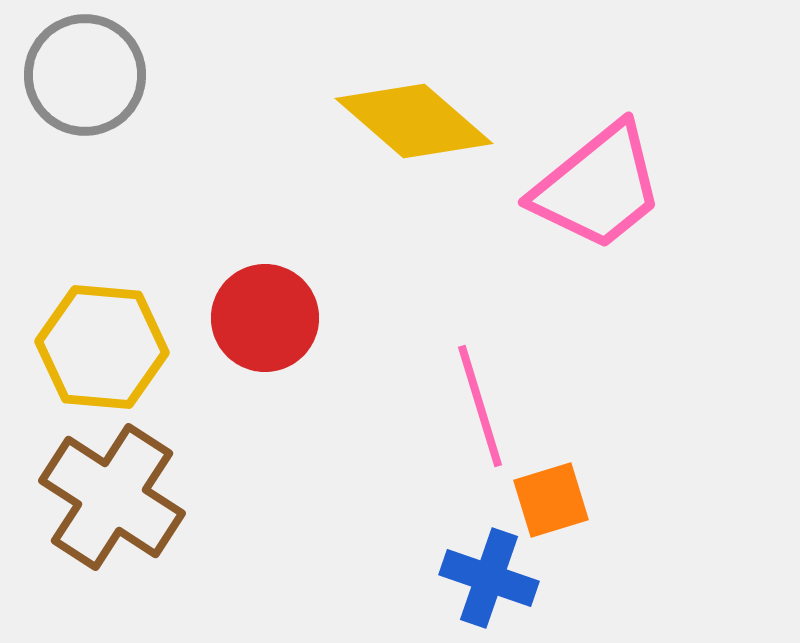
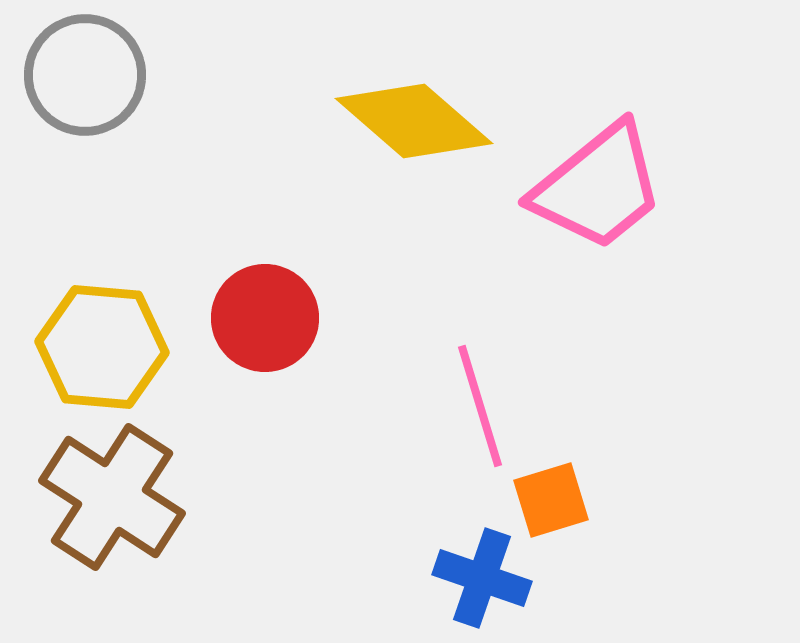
blue cross: moved 7 px left
